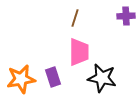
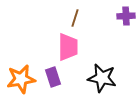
pink trapezoid: moved 11 px left, 5 px up
